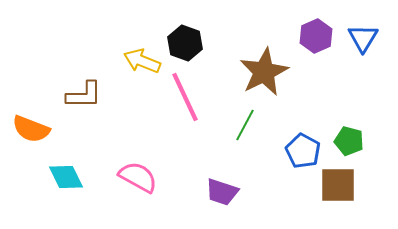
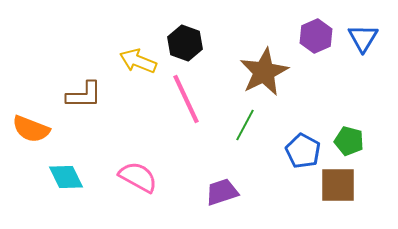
yellow arrow: moved 4 px left
pink line: moved 1 px right, 2 px down
purple trapezoid: rotated 144 degrees clockwise
